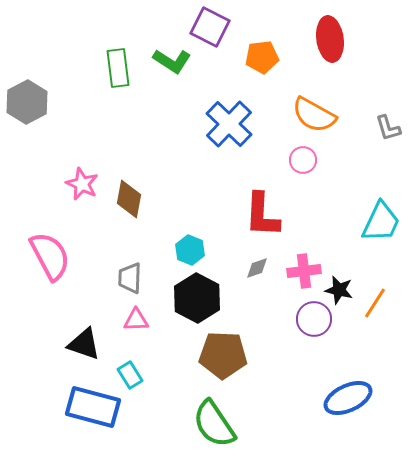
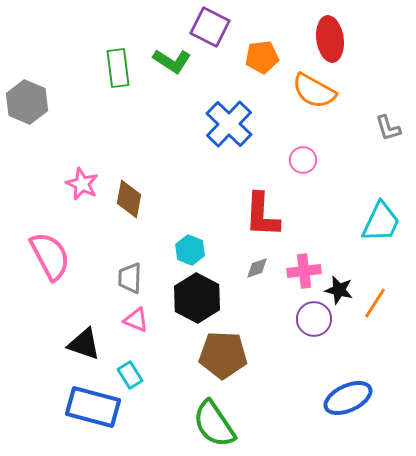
gray hexagon: rotated 9 degrees counterclockwise
orange semicircle: moved 24 px up
pink triangle: rotated 24 degrees clockwise
